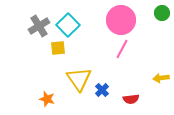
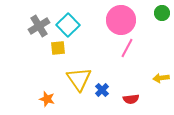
pink line: moved 5 px right, 1 px up
